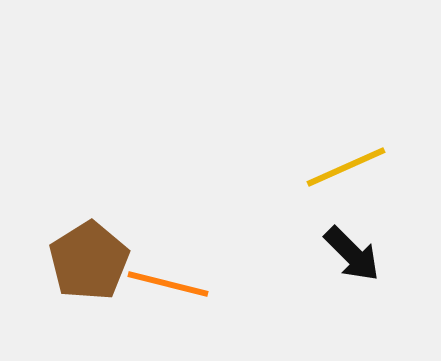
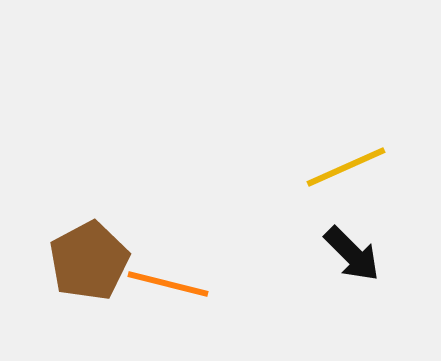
brown pentagon: rotated 4 degrees clockwise
